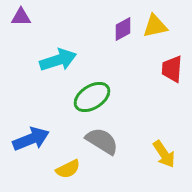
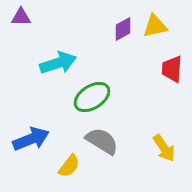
cyan arrow: moved 3 px down
yellow arrow: moved 6 px up
yellow semicircle: moved 1 px right, 3 px up; rotated 25 degrees counterclockwise
